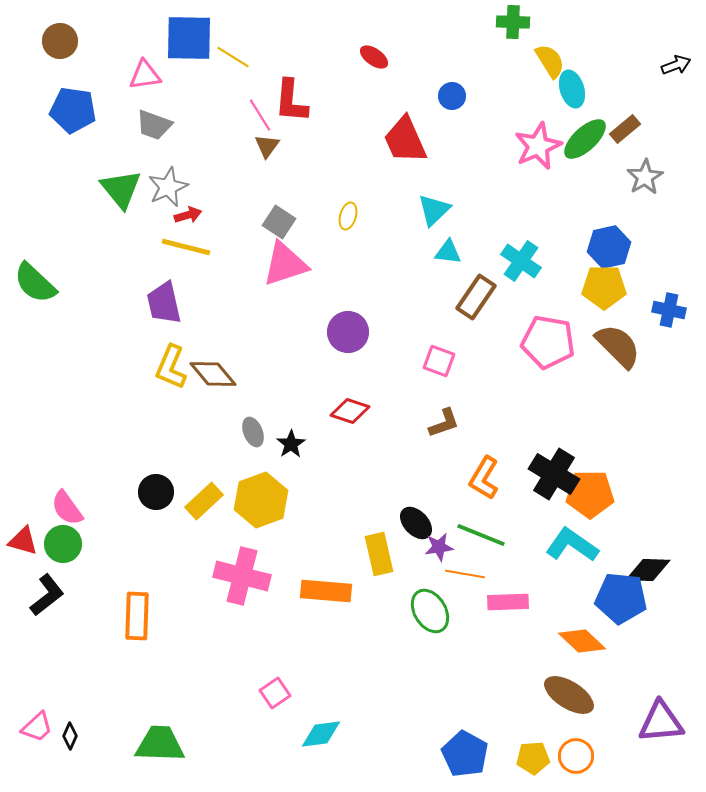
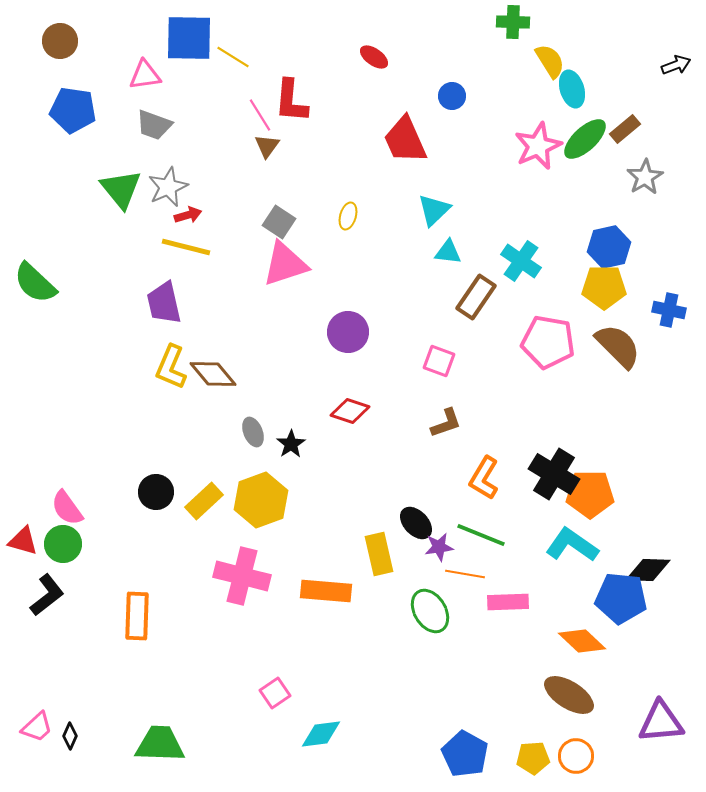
brown L-shape at (444, 423): moved 2 px right
